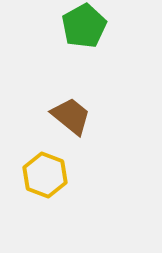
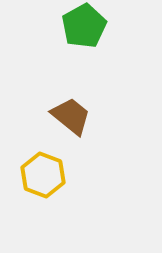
yellow hexagon: moved 2 px left
